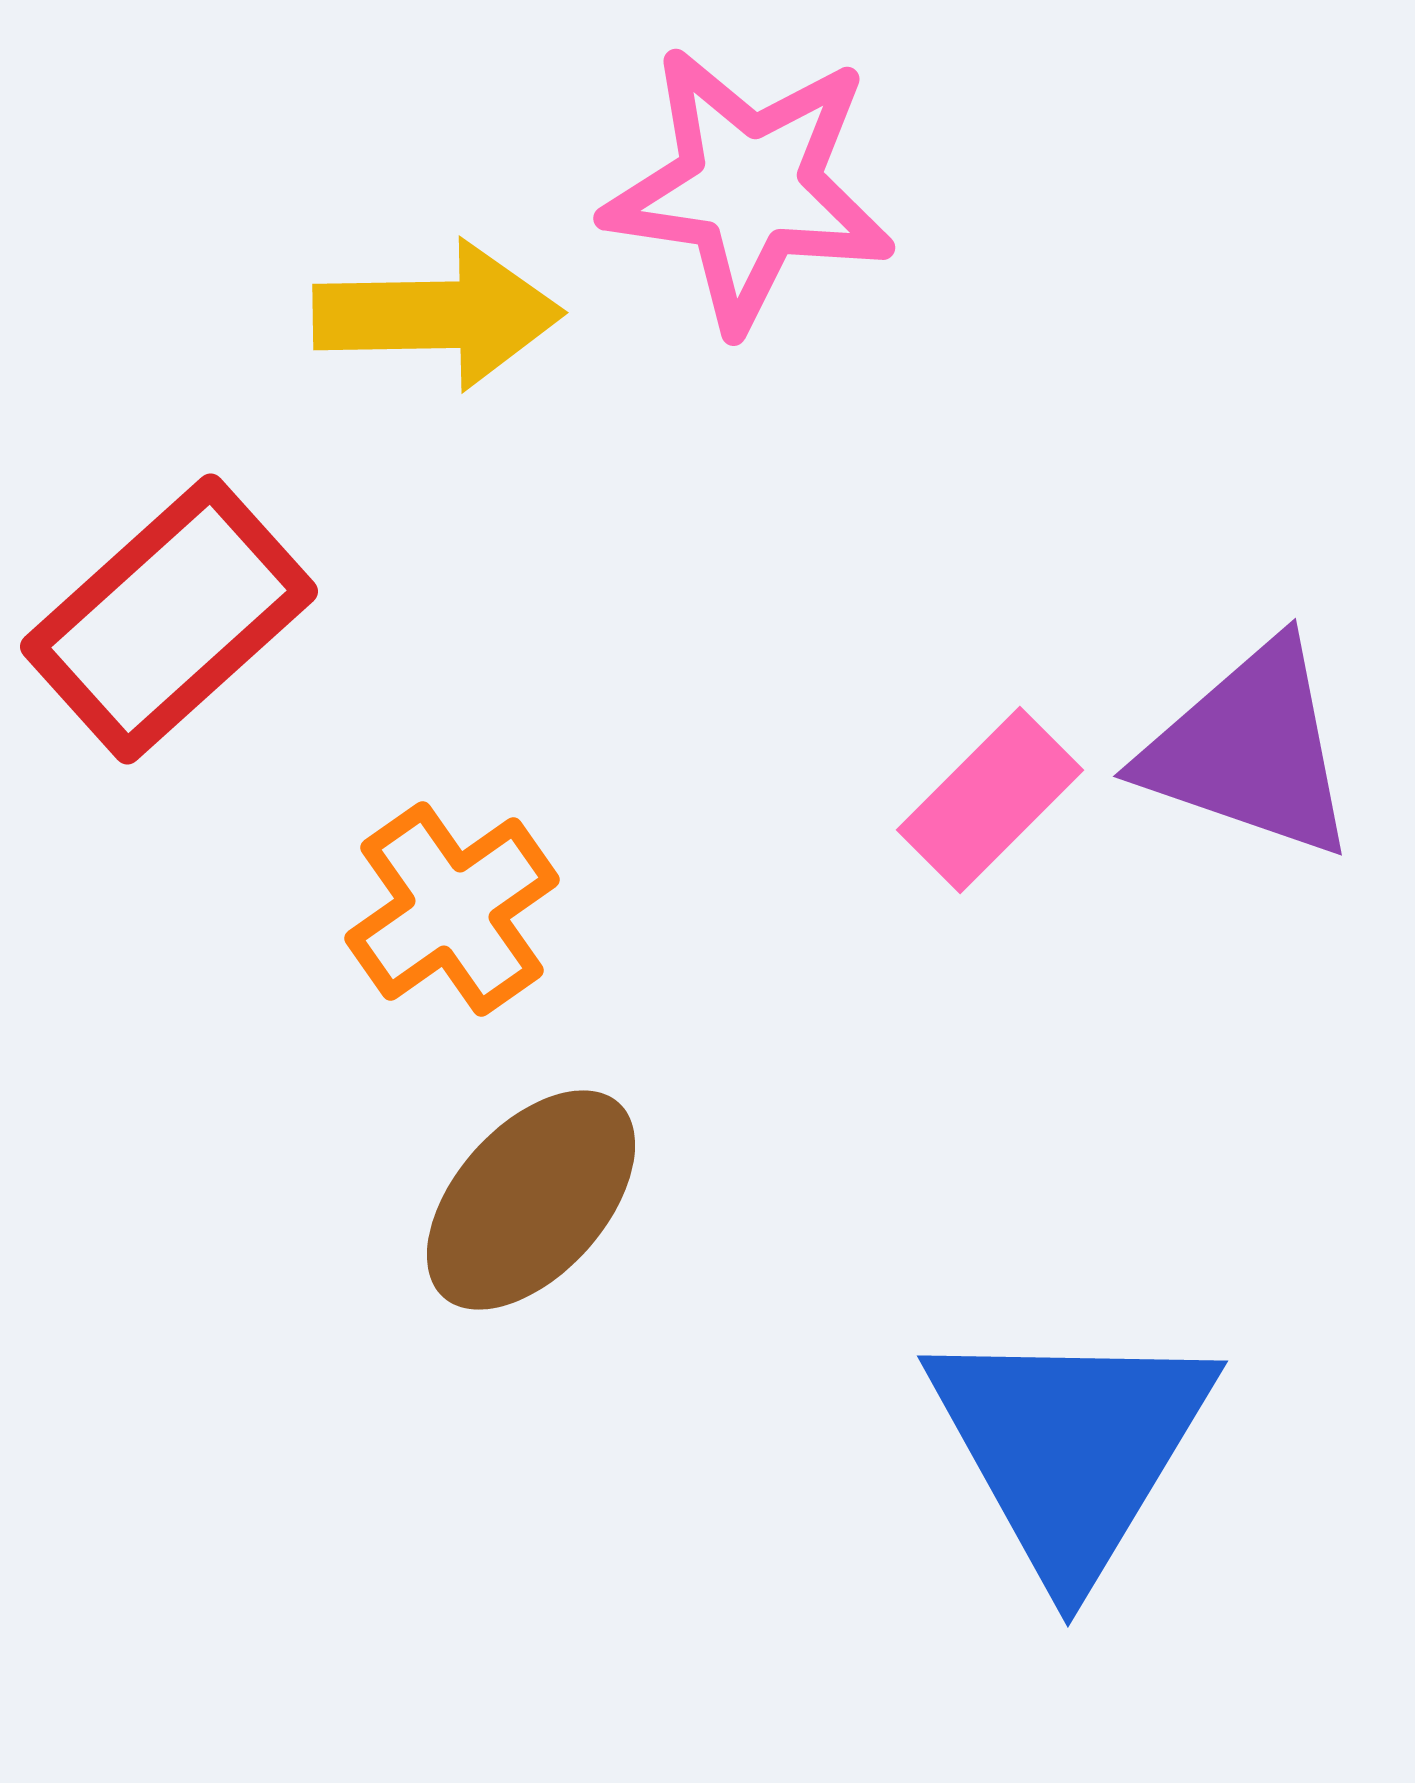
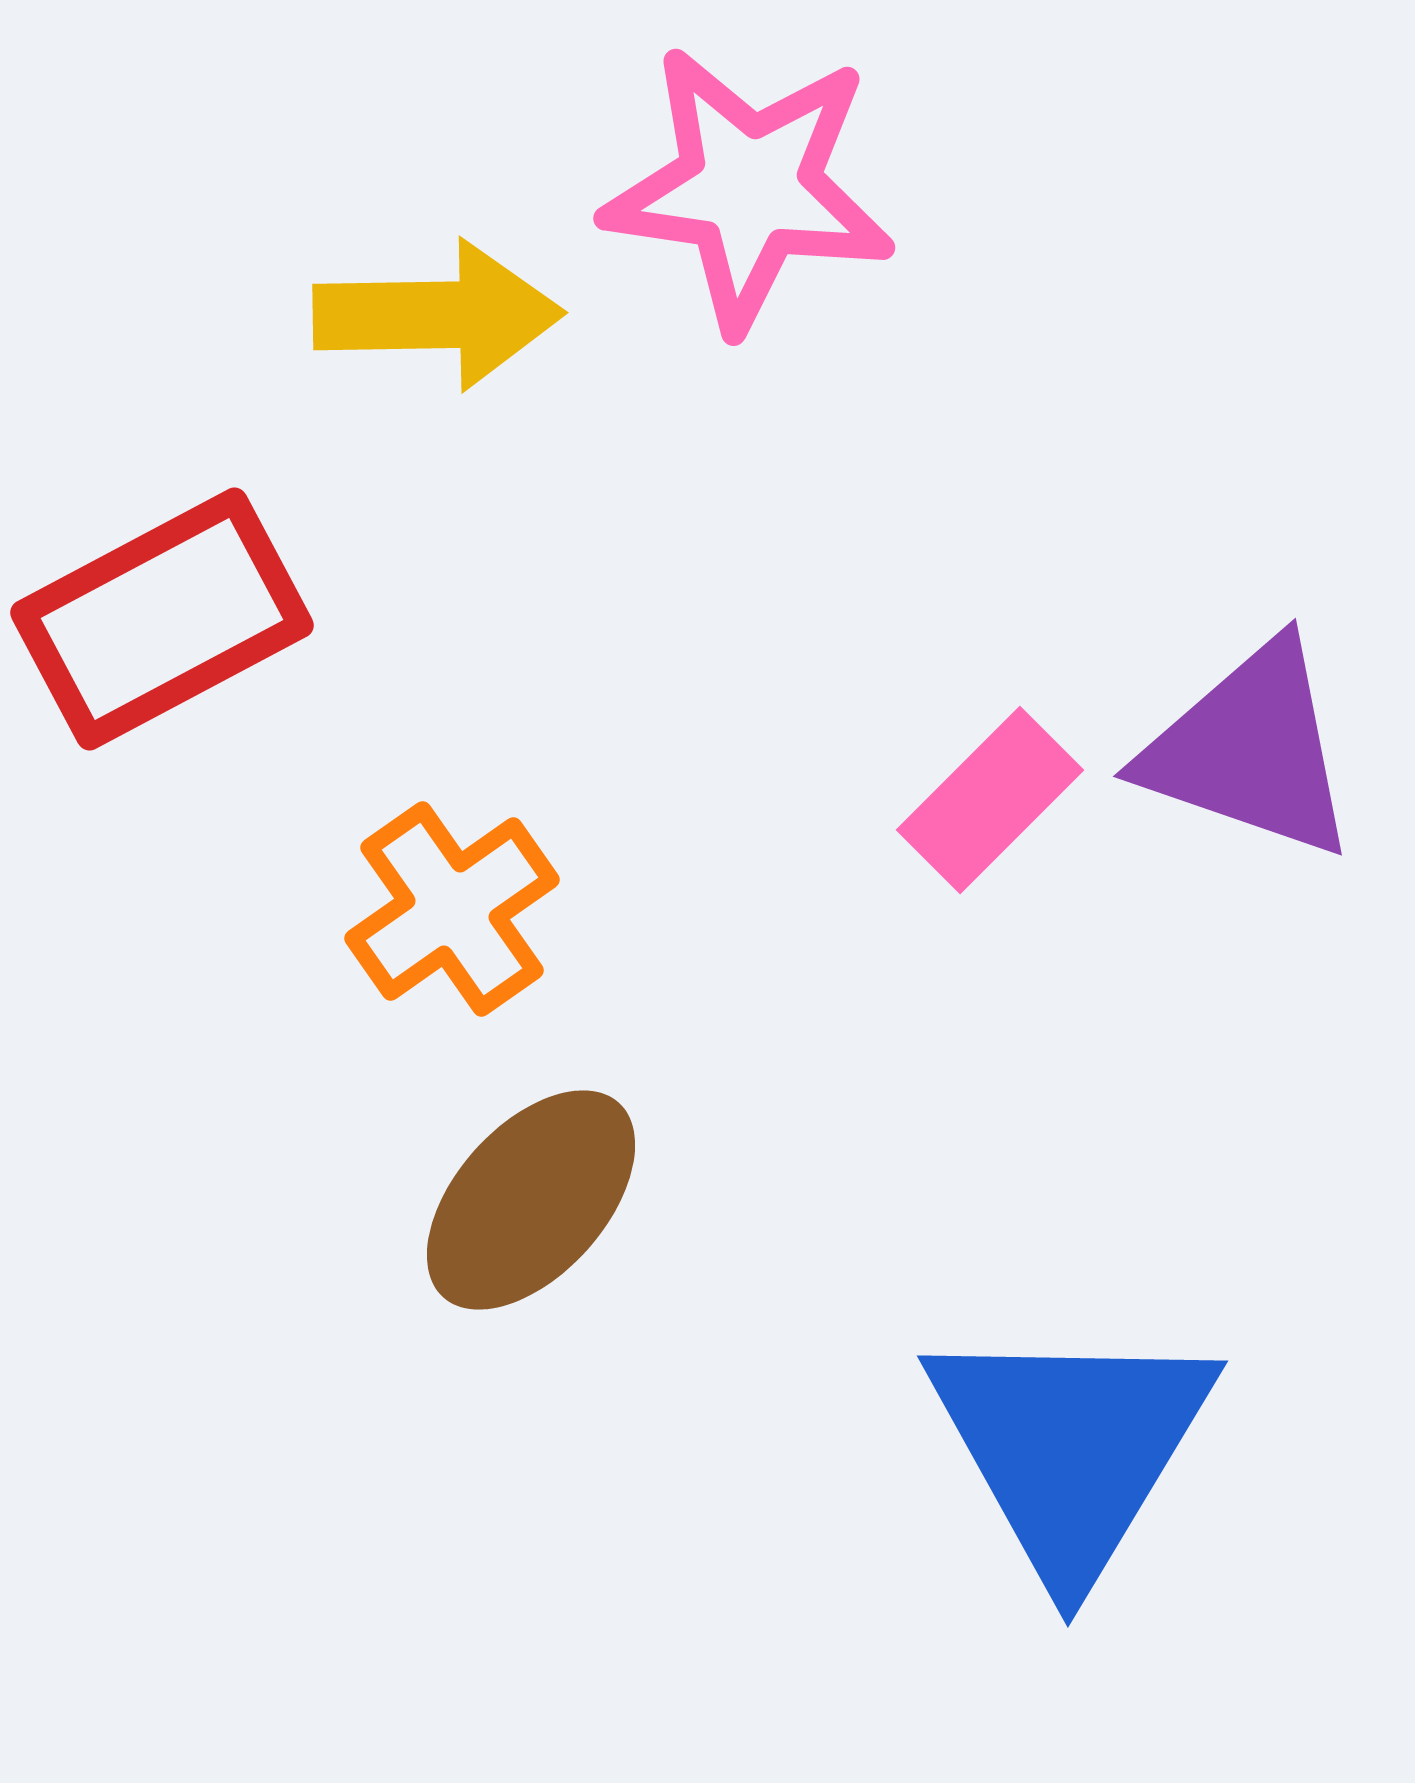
red rectangle: moved 7 px left; rotated 14 degrees clockwise
